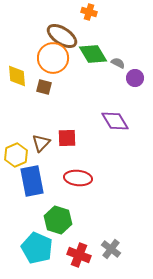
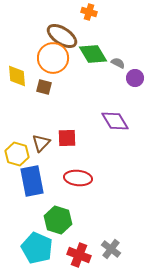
yellow hexagon: moved 1 px right, 1 px up; rotated 20 degrees counterclockwise
